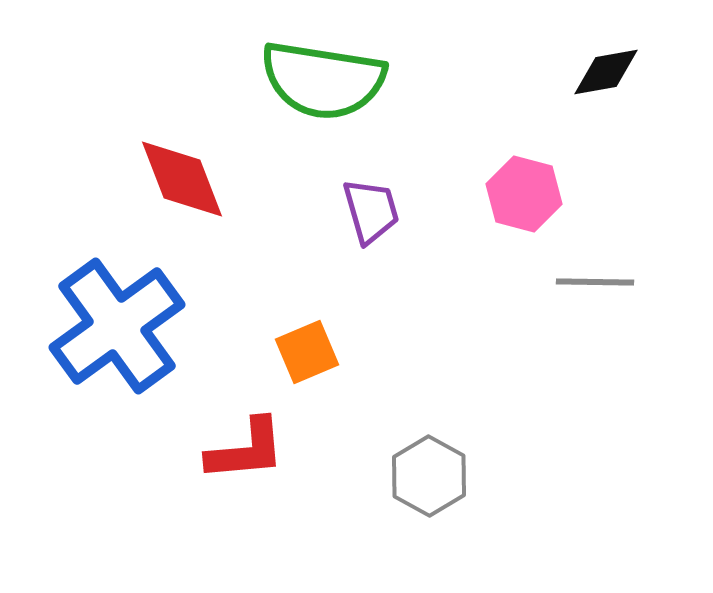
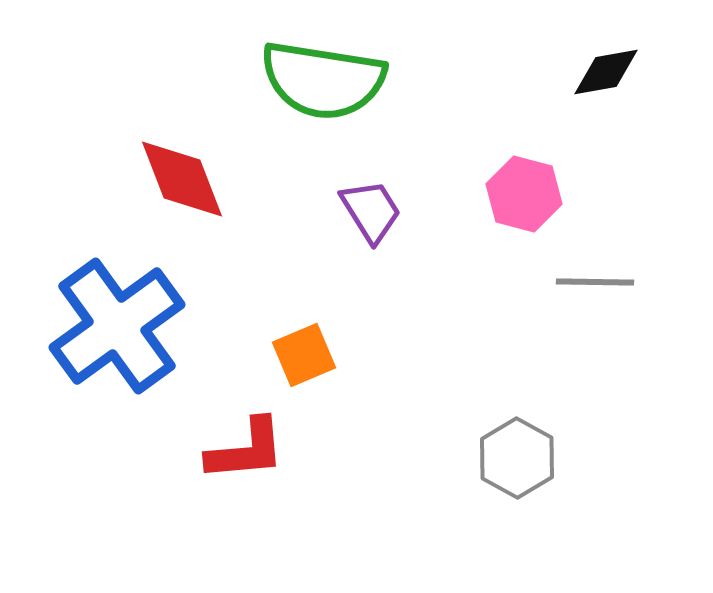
purple trapezoid: rotated 16 degrees counterclockwise
orange square: moved 3 px left, 3 px down
gray hexagon: moved 88 px right, 18 px up
